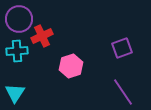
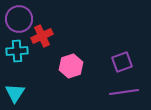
purple square: moved 14 px down
purple line: moved 1 px right; rotated 64 degrees counterclockwise
